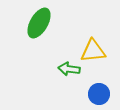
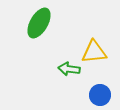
yellow triangle: moved 1 px right, 1 px down
blue circle: moved 1 px right, 1 px down
